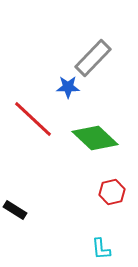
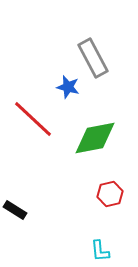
gray rectangle: rotated 72 degrees counterclockwise
blue star: rotated 15 degrees clockwise
green diamond: rotated 54 degrees counterclockwise
red hexagon: moved 2 px left, 2 px down
cyan L-shape: moved 1 px left, 2 px down
